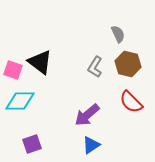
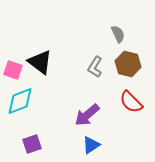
cyan diamond: rotated 20 degrees counterclockwise
